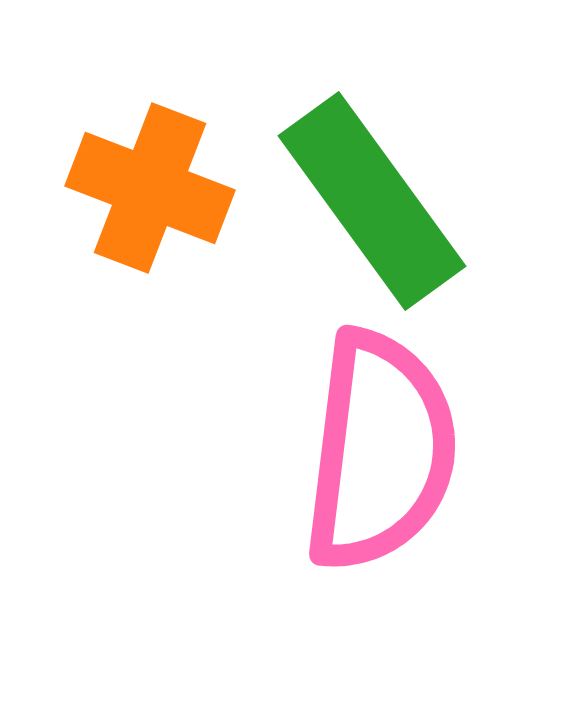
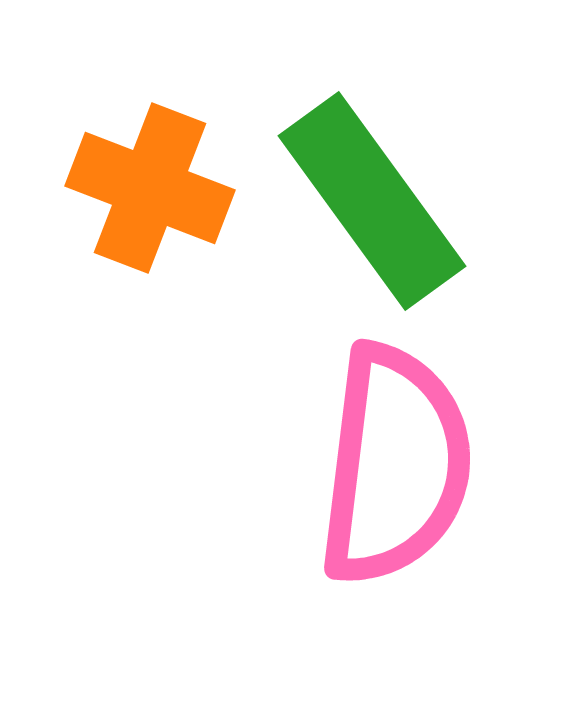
pink semicircle: moved 15 px right, 14 px down
